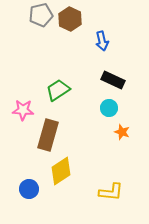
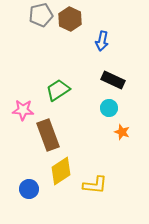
blue arrow: rotated 24 degrees clockwise
brown rectangle: rotated 36 degrees counterclockwise
yellow L-shape: moved 16 px left, 7 px up
